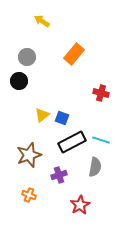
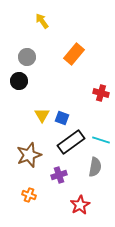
yellow arrow: rotated 21 degrees clockwise
yellow triangle: rotated 21 degrees counterclockwise
black rectangle: moved 1 px left; rotated 8 degrees counterclockwise
